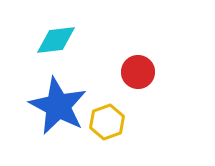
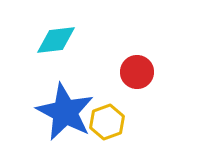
red circle: moved 1 px left
blue star: moved 7 px right, 6 px down
